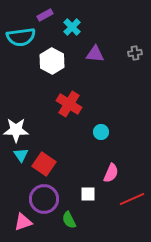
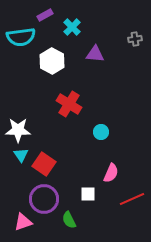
gray cross: moved 14 px up
white star: moved 2 px right
